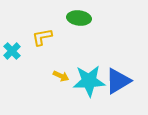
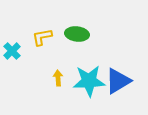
green ellipse: moved 2 px left, 16 px down
yellow arrow: moved 3 px left, 2 px down; rotated 119 degrees counterclockwise
